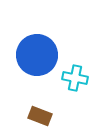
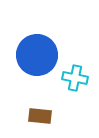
brown rectangle: rotated 15 degrees counterclockwise
